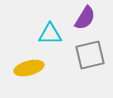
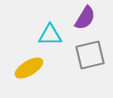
cyan triangle: moved 1 px down
yellow ellipse: rotated 16 degrees counterclockwise
